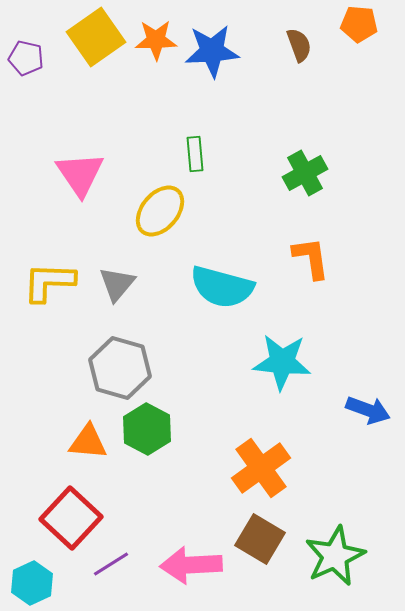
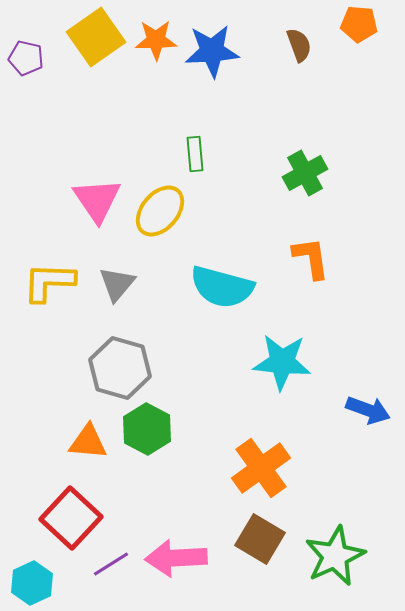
pink triangle: moved 17 px right, 26 px down
pink arrow: moved 15 px left, 7 px up
